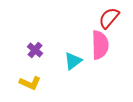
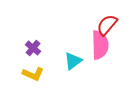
red semicircle: moved 2 px left, 7 px down
purple cross: moved 2 px left, 2 px up
yellow L-shape: moved 3 px right, 9 px up
